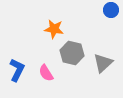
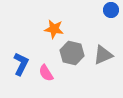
gray triangle: moved 8 px up; rotated 20 degrees clockwise
blue L-shape: moved 4 px right, 6 px up
